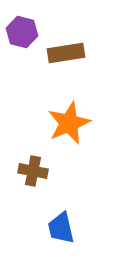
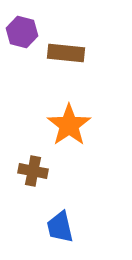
brown rectangle: rotated 15 degrees clockwise
orange star: moved 2 px down; rotated 12 degrees counterclockwise
blue trapezoid: moved 1 px left, 1 px up
